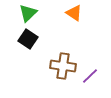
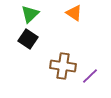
green triangle: moved 2 px right, 1 px down
